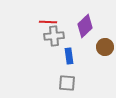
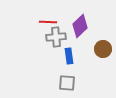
purple diamond: moved 5 px left
gray cross: moved 2 px right, 1 px down
brown circle: moved 2 px left, 2 px down
